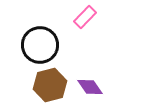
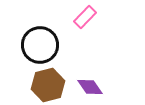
brown hexagon: moved 2 px left
